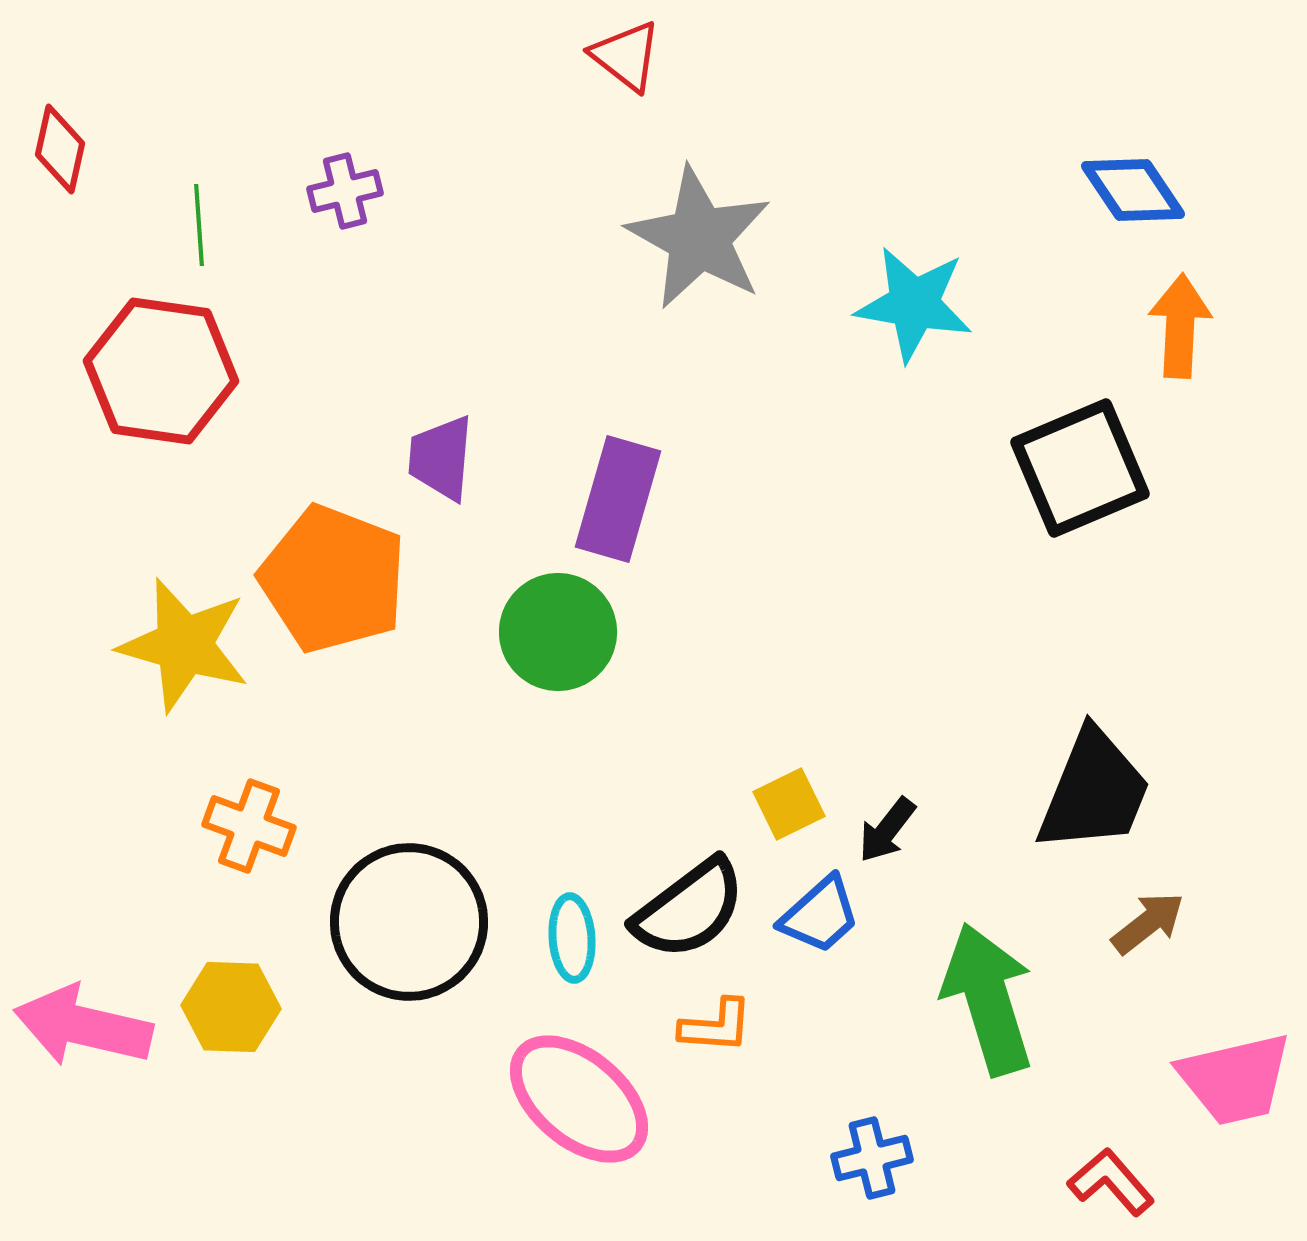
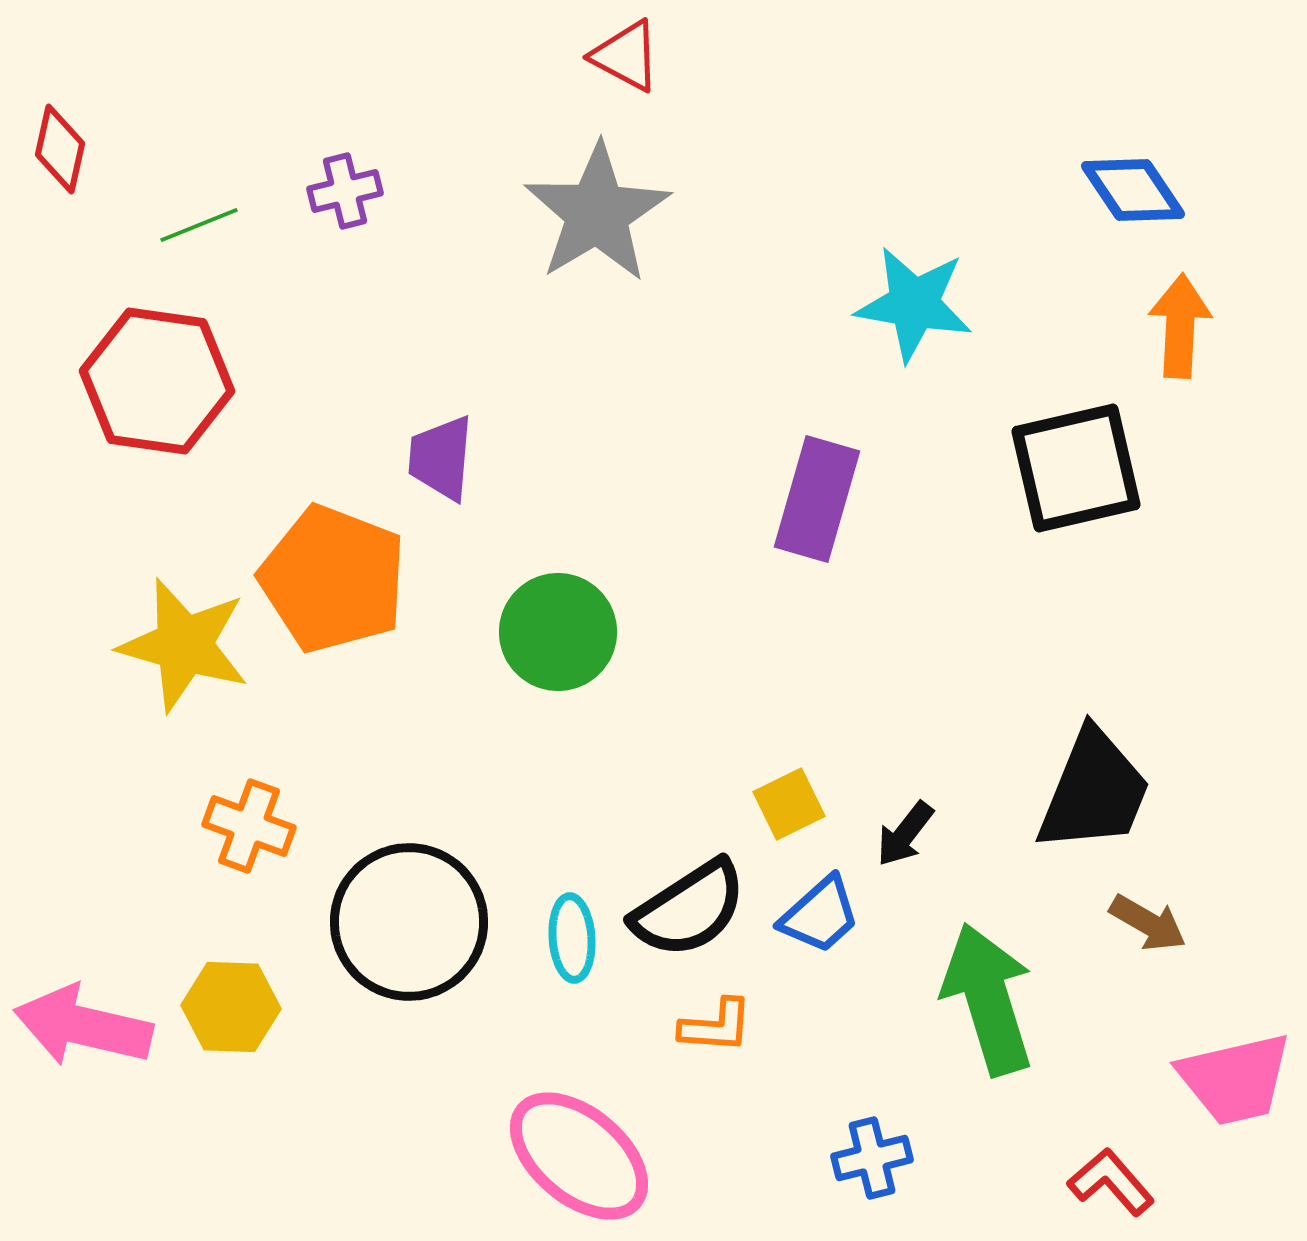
red triangle: rotated 10 degrees counterclockwise
green line: rotated 72 degrees clockwise
gray star: moved 102 px left, 25 px up; rotated 12 degrees clockwise
red hexagon: moved 4 px left, 10 px down
black square: moved 4 px left; rotated 10 degrees clockwise
purple rectangle: moved 199 px right
black arrow: moved 18 px right, 4 px down
black semicircle: rotated 4 degrees clockwise
brown arrow: rotated 68 degrees clockwise
pink ellipse: moved 57 px down
